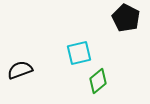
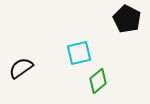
black pentagon: moved 1 px right, 1 px down
black semicircle: moved 1 px right, 2 px up; rotated 15 degrees counterclockwise
